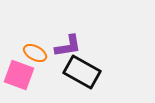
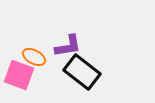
orange ellipse: moved 1 px left, 4 px down
black rectangle: rotated 9 degrees clockwise
